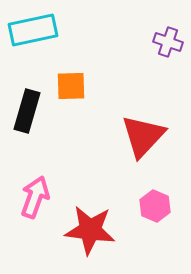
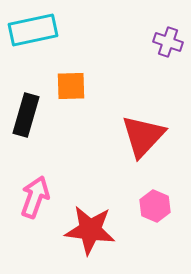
black rectangle: moved 1 px left, 4 px down
